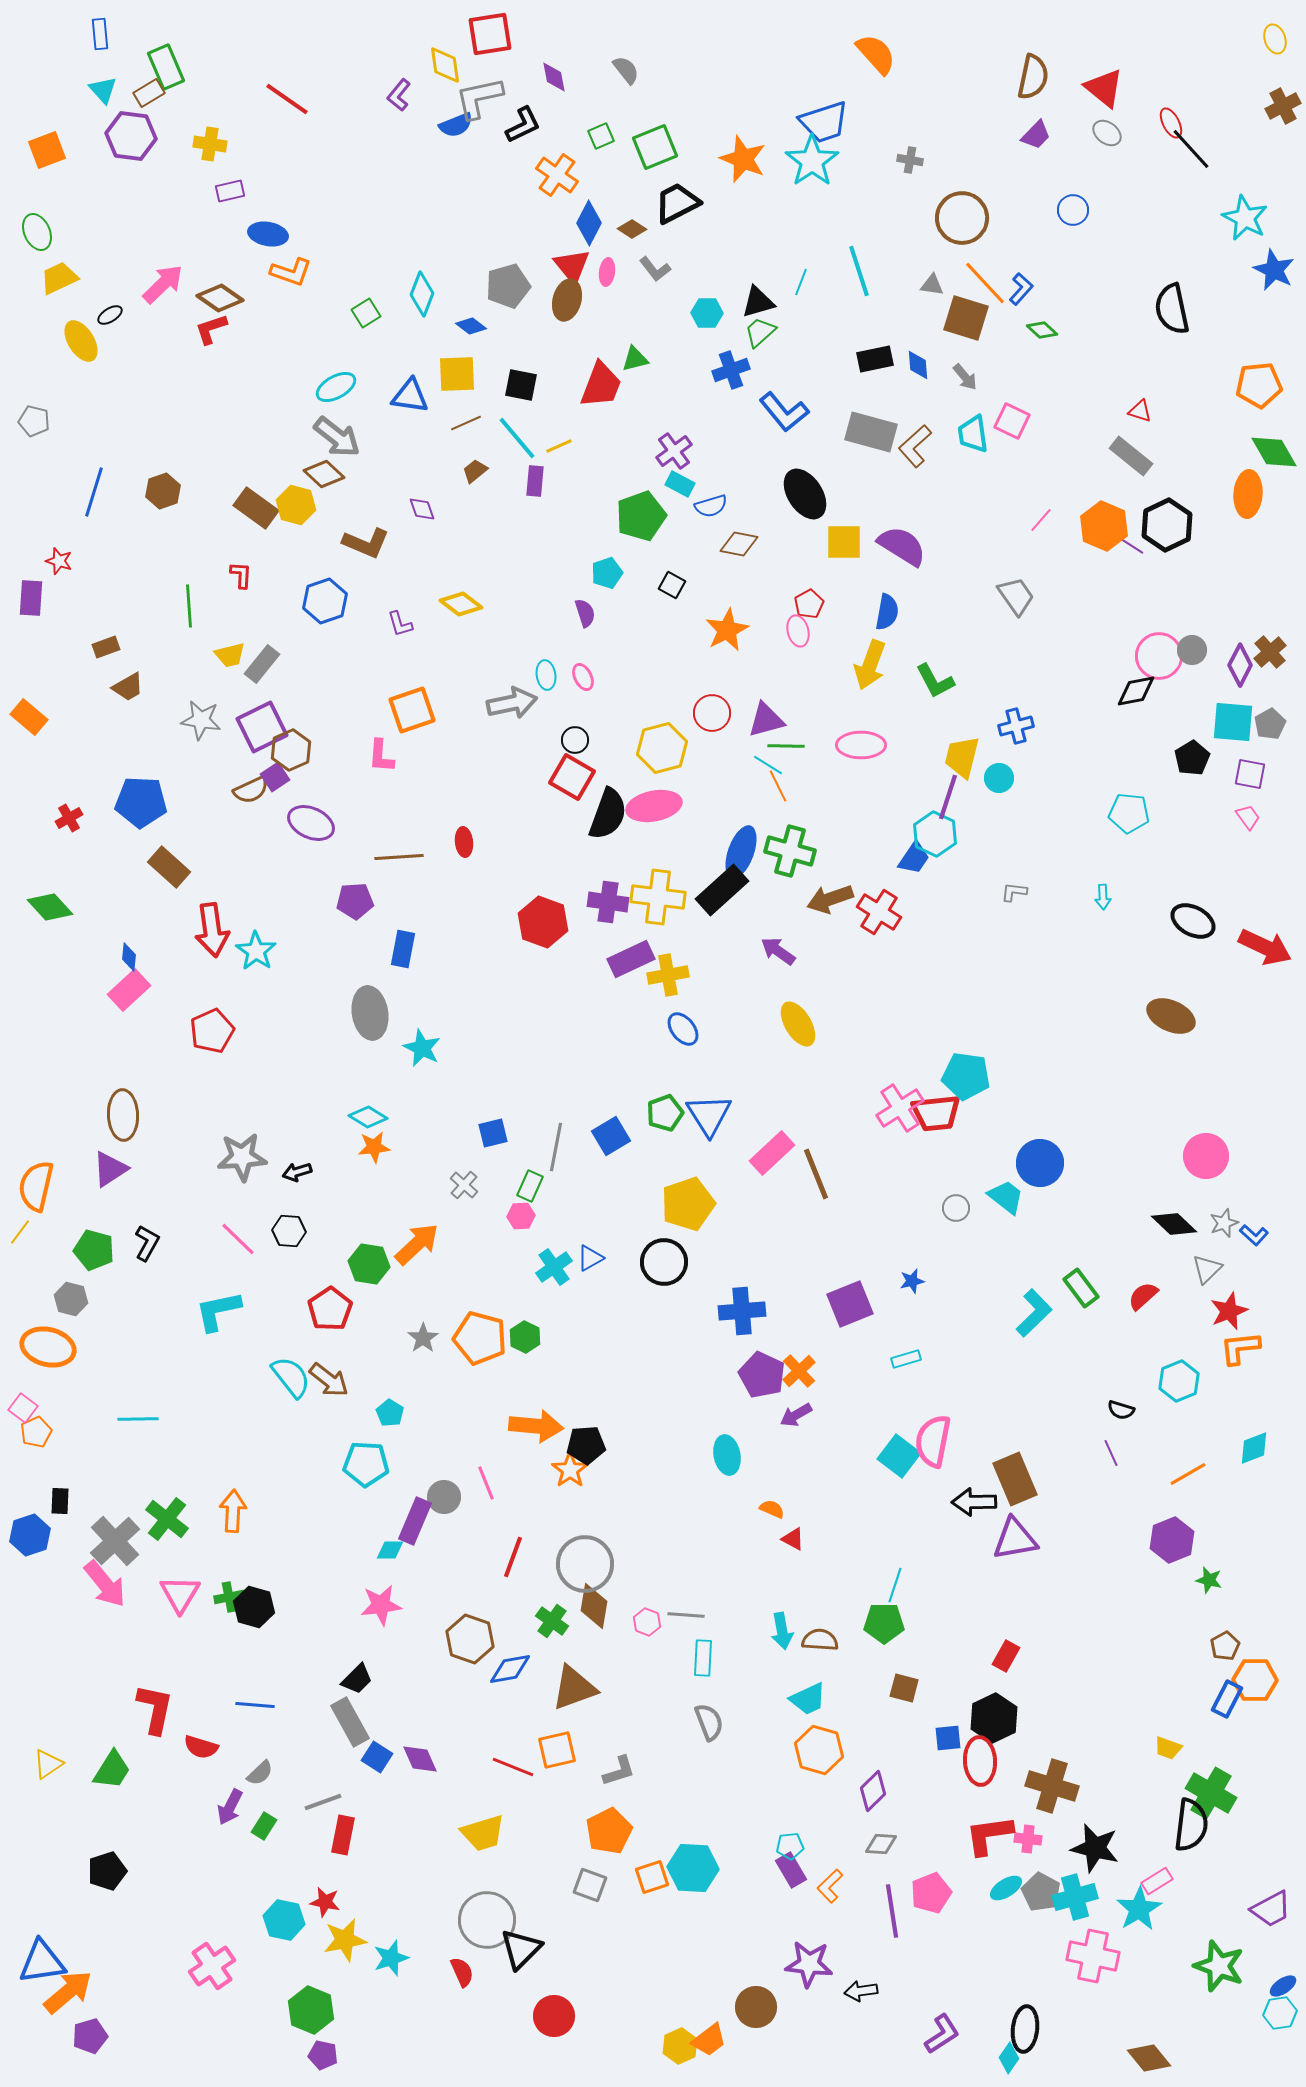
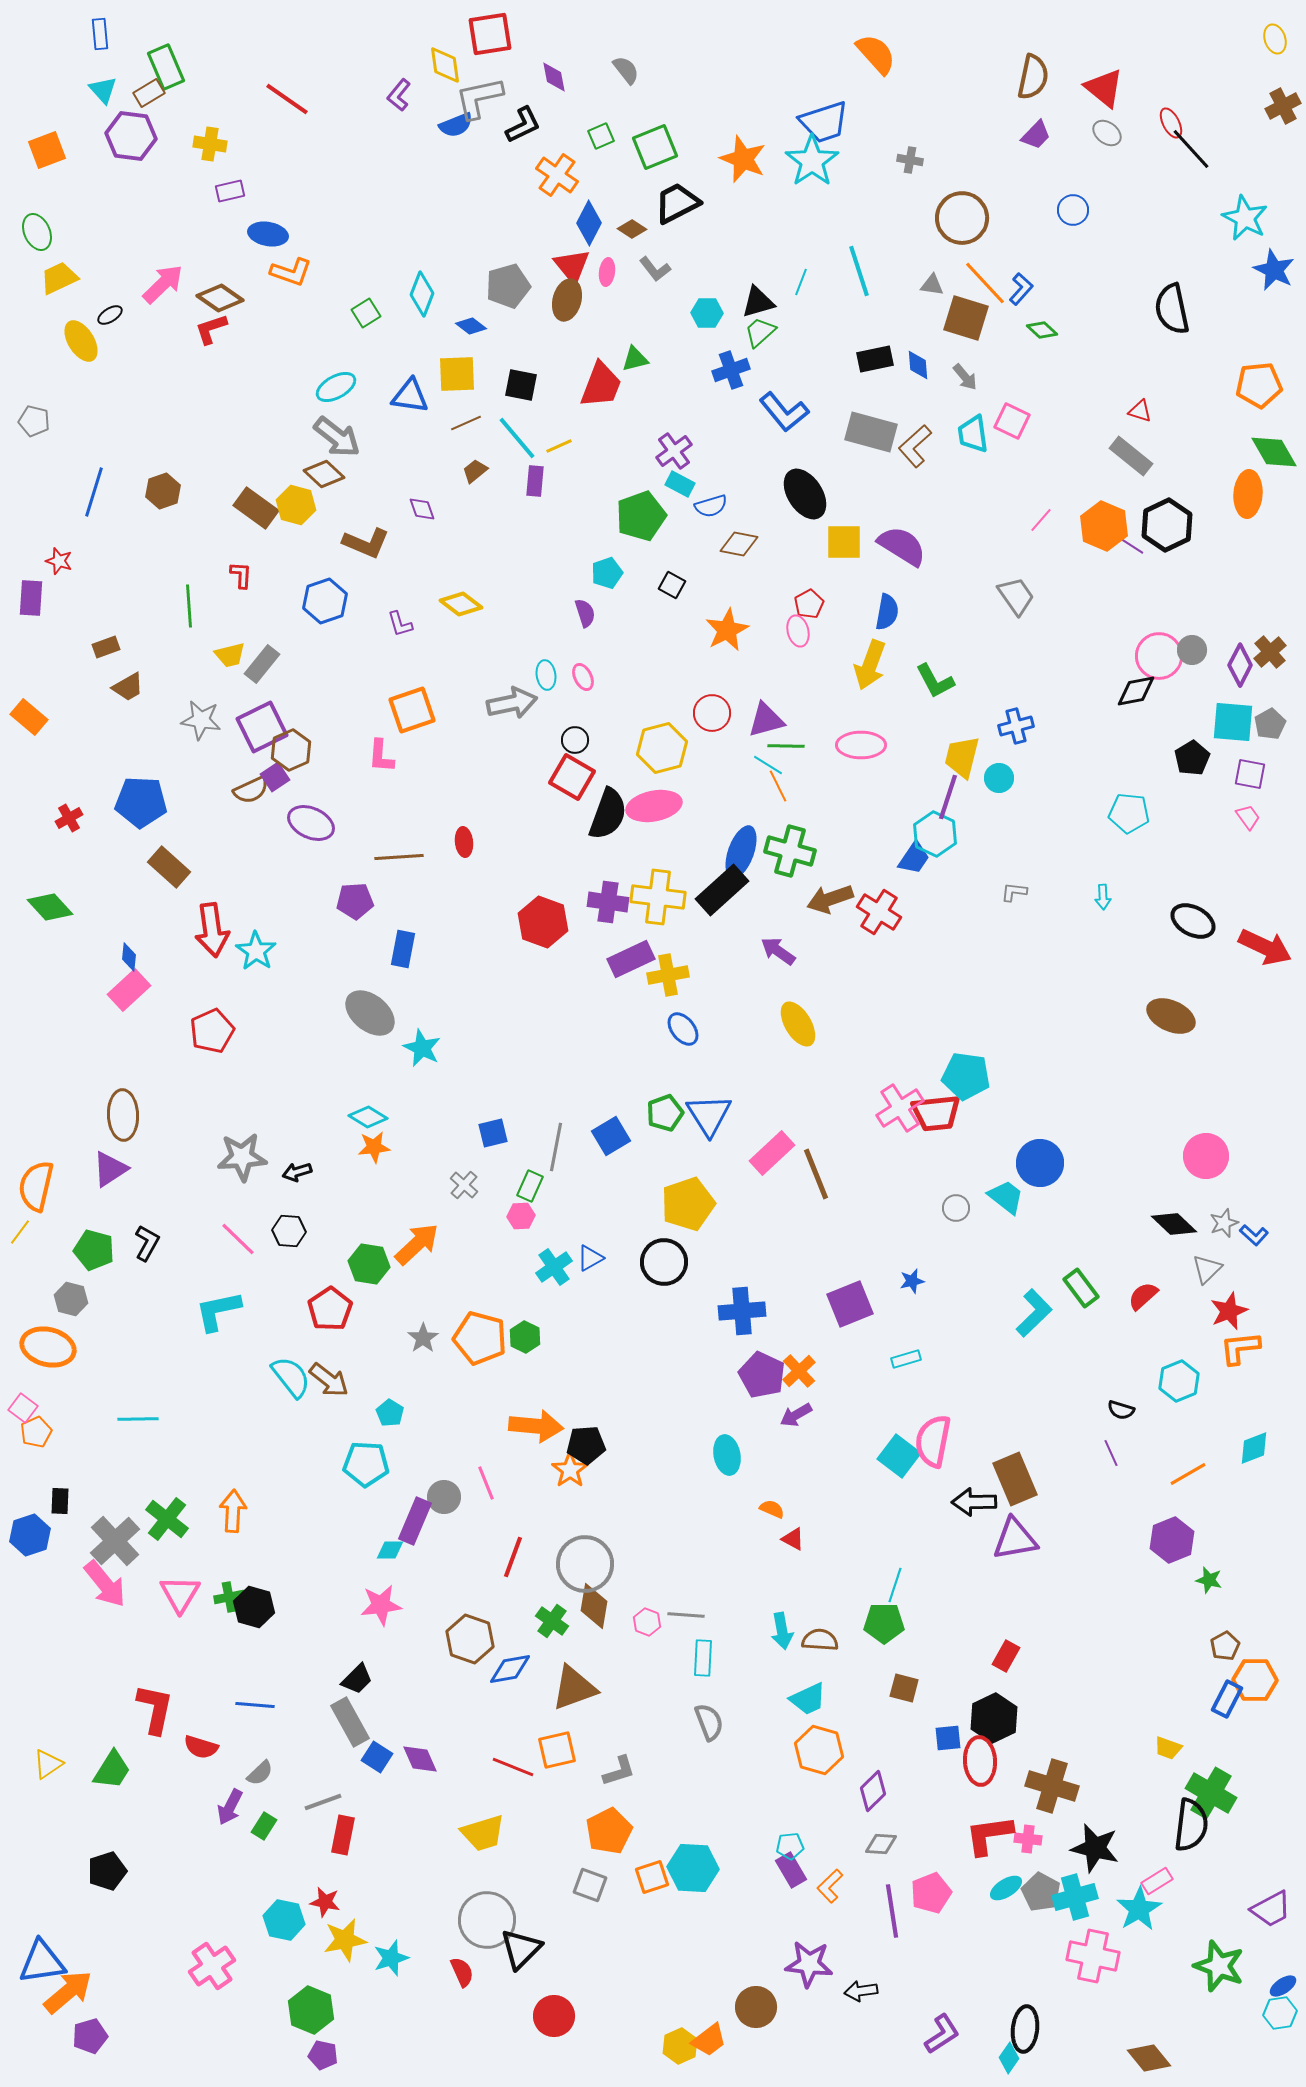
gray ellipse at (370, 1013): rotated 42 degrees counterclockwise
